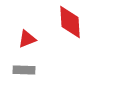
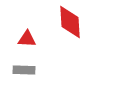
red triangle: rotated 24 degrees clockwise
